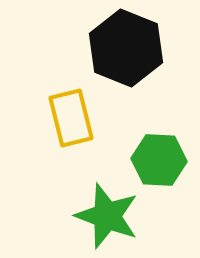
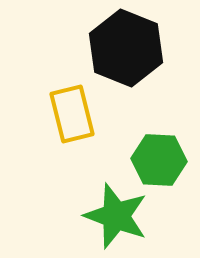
yellow rectangle: moved 1 px right, 4 px up
green star: moved 9 px right
